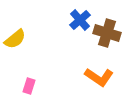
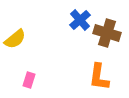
orange L-shape: rotated 64 degrees clockwise
pink rectangle: moved 6 px up
